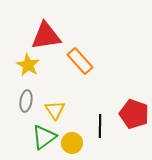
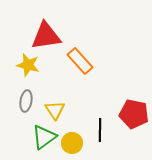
yellow star: rotated 15 degrees counterclockwise
red pentagon: rotated 8 degrees counterclockwise
black line: moved 4 px down
